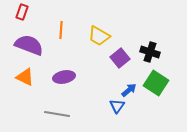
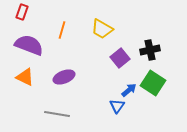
orange line: moved 1 px right; rotated 12 degrees clockwise
yellow trapezoid: moved 3 px right, 7 px up
black cross: moved 2 px up; rotated 30 degrees counterclockwise
purple ellipse: rotated 10 degrees counterclockwise
green square: moved 3 px left
